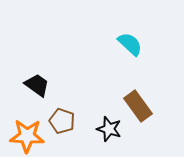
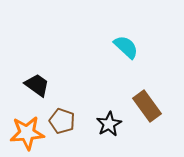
cyan semicircle: moved 4 px left, 3 px down
brown rectangle: moved 9 px right
black star: moved 5 px up; rotated 25 degrees clockwise
orange star: moved 3 px up; rotated 8 degrees counterclockwise
